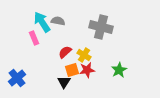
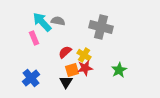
cyan arrow: rotated 10 degrees counterclockwise
red star: moved 2 px left, 2 px up
blue cross: moved 14 px right
black triangle: moved 2 px right
